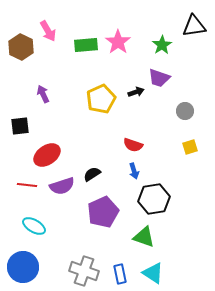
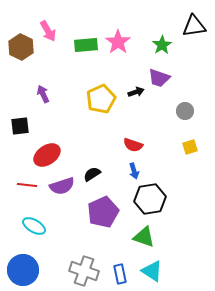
black hexagon: moved 4 px left
blue circle: moved 3 px down
cyan triangle: moved 1 px left, 2 px up
